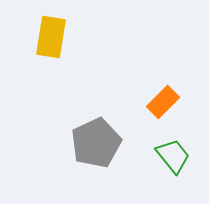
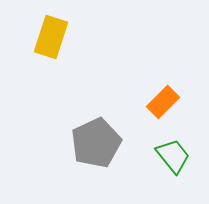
yellow rectangle: rotated 9 degrees clockwise
